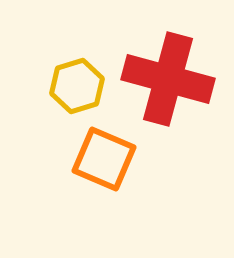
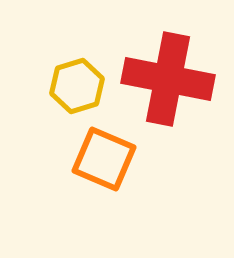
red cross: rotated 4 degrees counterclockwise
